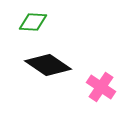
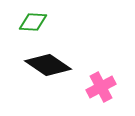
pink cross: rotated 28 degrees clockwise
